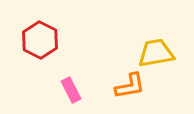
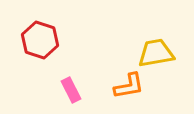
red hexagon: rotated 9 degrees counterclockwise
orange L-shape: moved 1 px left
